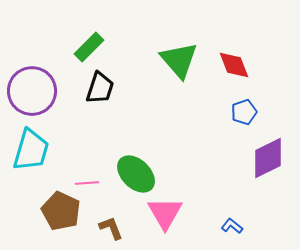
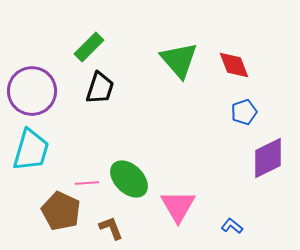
green ellipse: moved 7 px left, 5 px down
pink triangle: moved 13 px right, 7 px up
